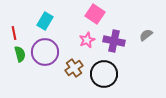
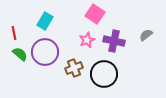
green semicircle: rotated 35 degrees counterclockwise
brown cross: rotated 12 degrees clockwise
